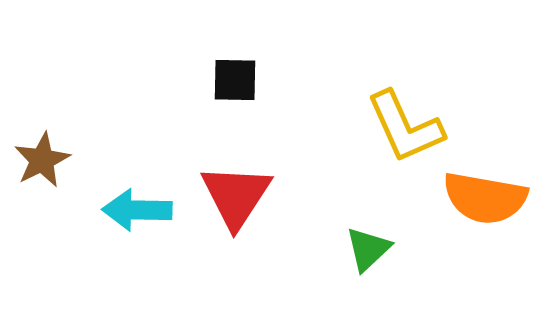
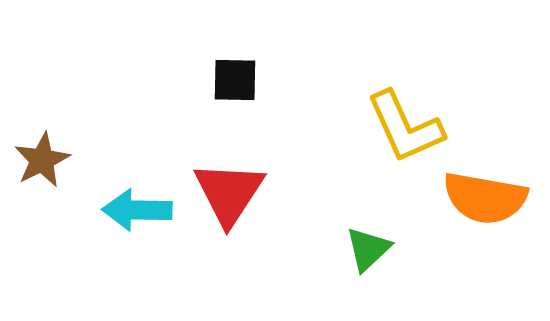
red triangle: moved 7 px left, 3 px up
